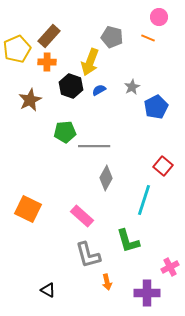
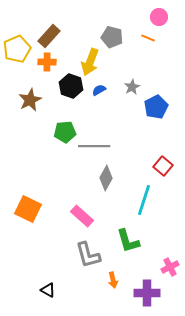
orange arrow: moved 6 px right, 2 px up
